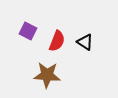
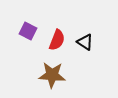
red semicircle: moved 1 px up
brown star: moved 5 px right
